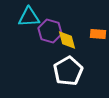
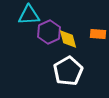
cyan triangle: moved 2 px up
purple hexagon: moved 1 px left, 1 px down; rotated 20 degrees clockwise
yellow diamond: moved 1 px right, 1 px up
